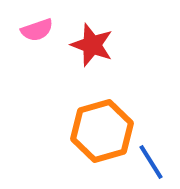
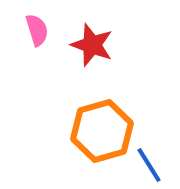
pink semicircle: rotated 88 degrees counterclockwise
blue line: moved 2 px left, 3 px down
